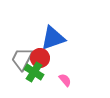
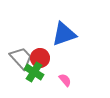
blue triangle: moved 11 px right, 4 px up
gray trapezoid: moved 1 px left, 1 px up; rotated 110 degrees clockwise
